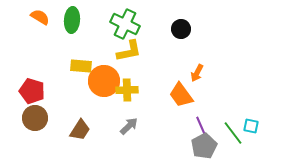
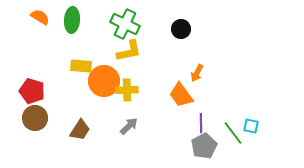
purple line: moved 3 px up; rotated 24 degrees clockwise
